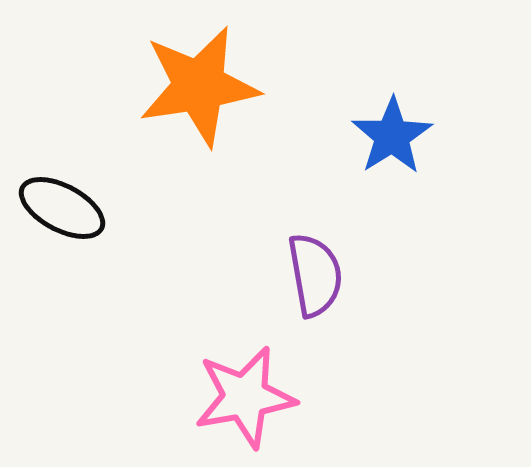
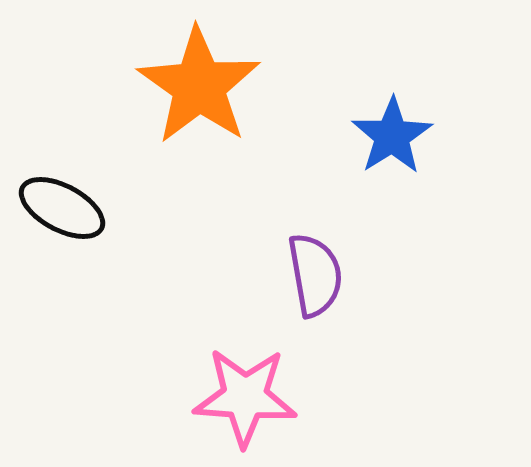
orange star: rotated 28 degrees counterclockwise
pink star: rotated 14 degrees clockwise
